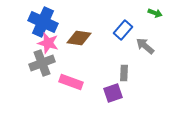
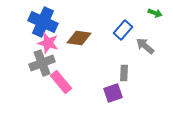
pink rectangle: moved 10 px left; rotated 30 degrees clockwise
